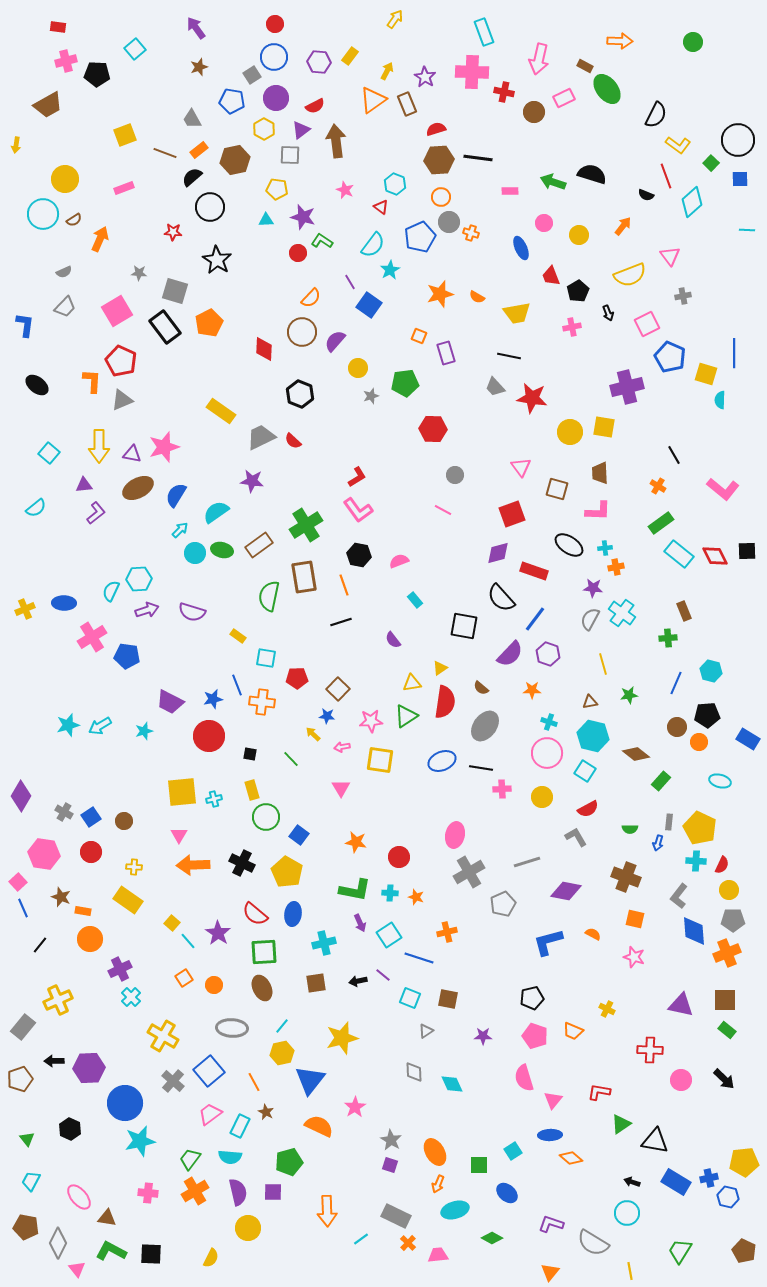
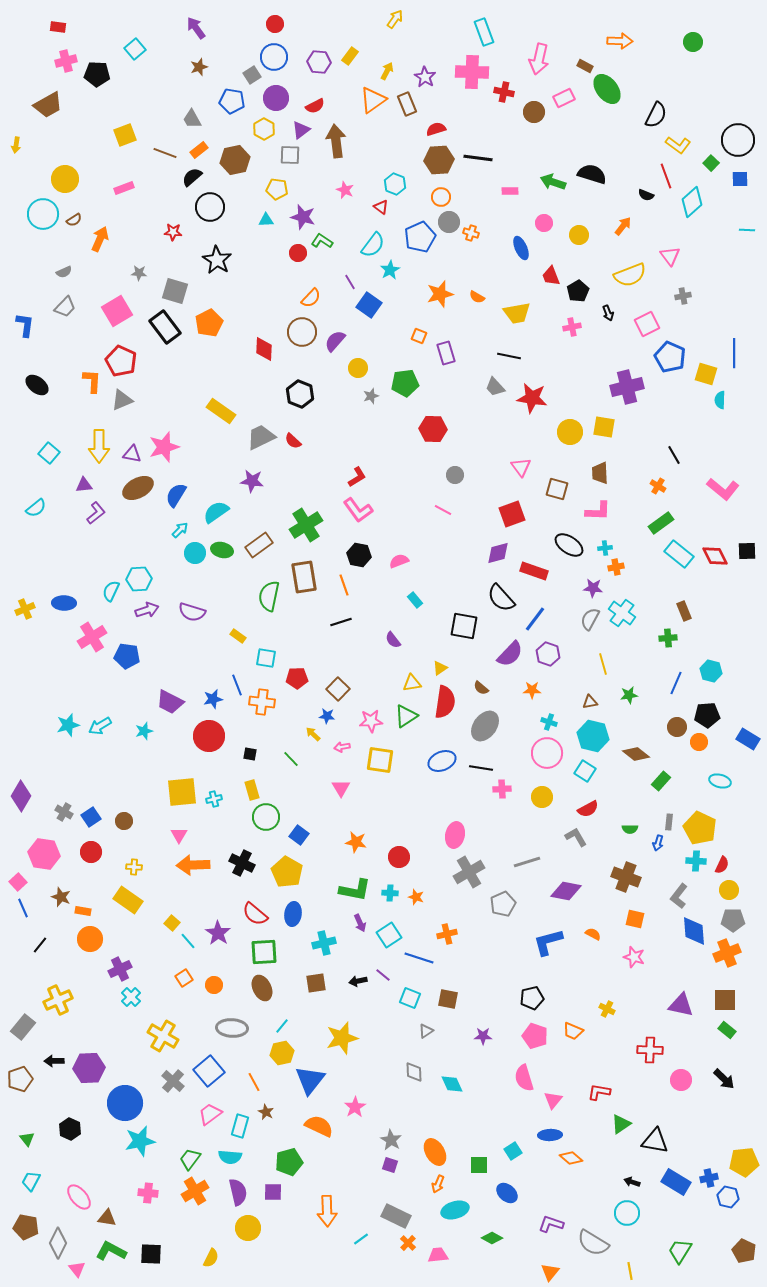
orange cross at (447, 932): moved 2 px down
cyan rectangle at (240, 1126): rotated 10 degrees counterclockwise
